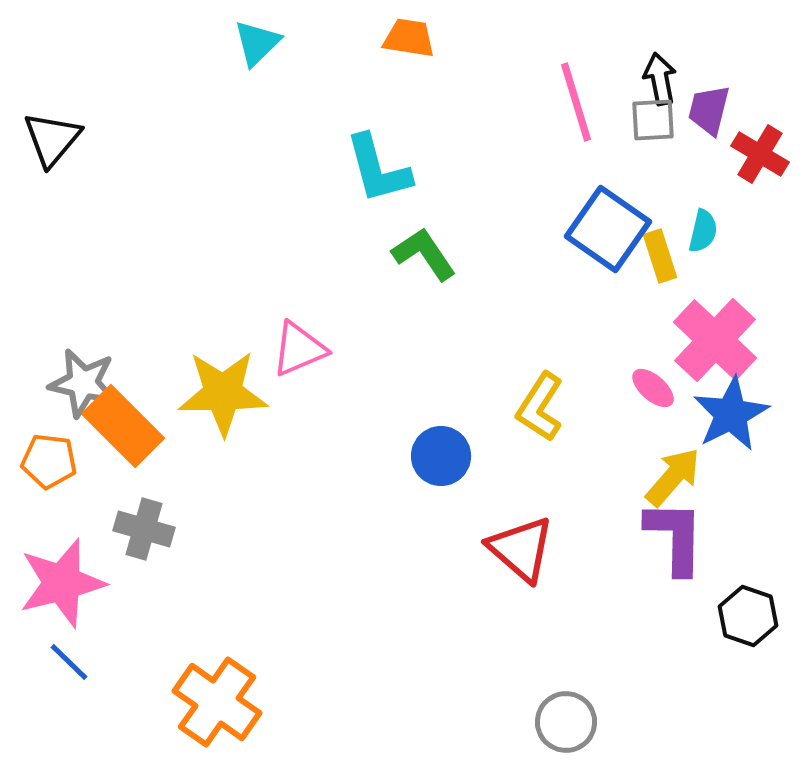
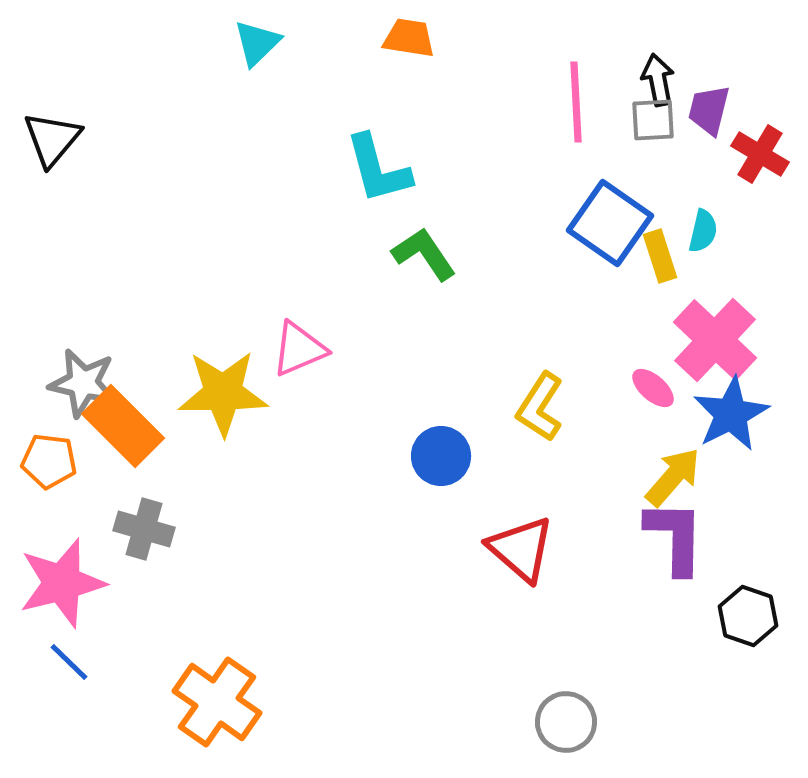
black arrow: moved 2 px left, 1 px down
pink line: rotated 14 degrees clockwise
blue square: moved 2 px right, 6 px up
